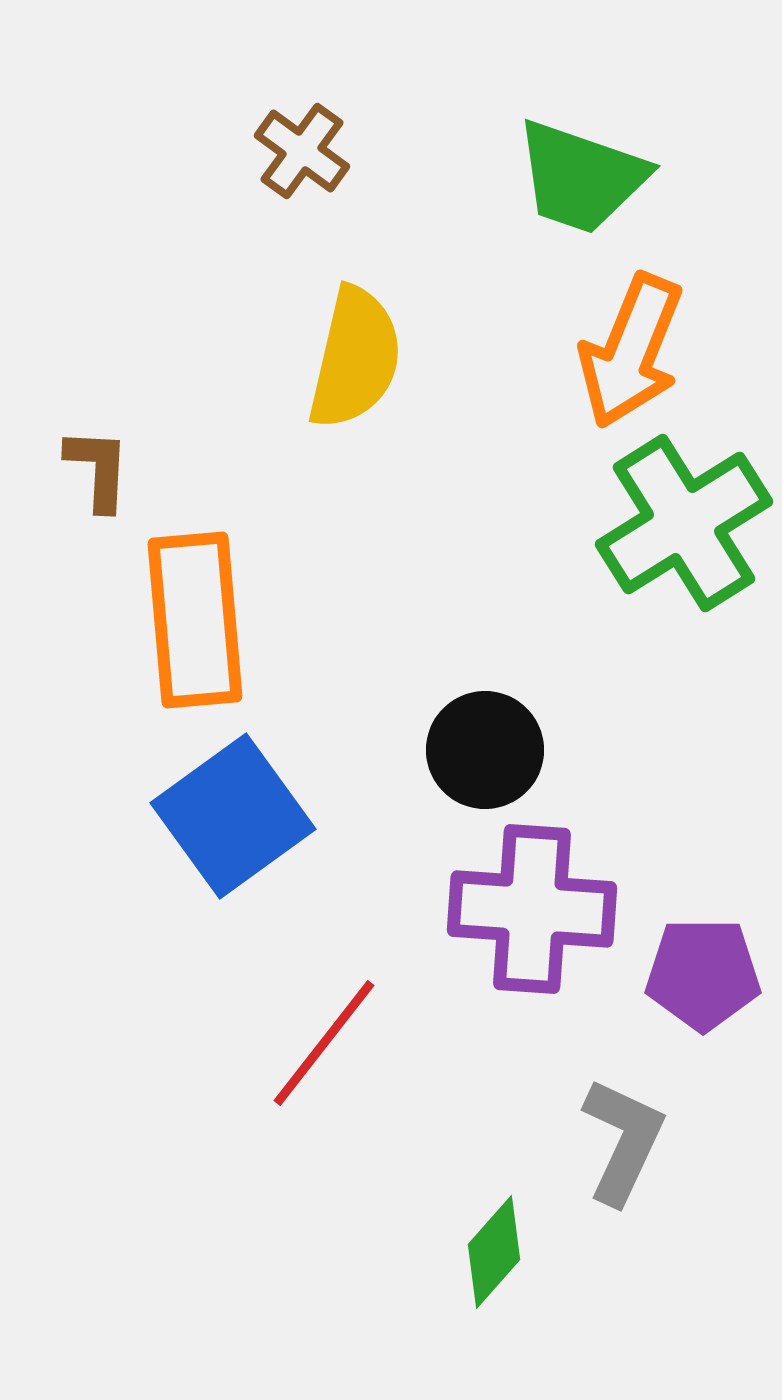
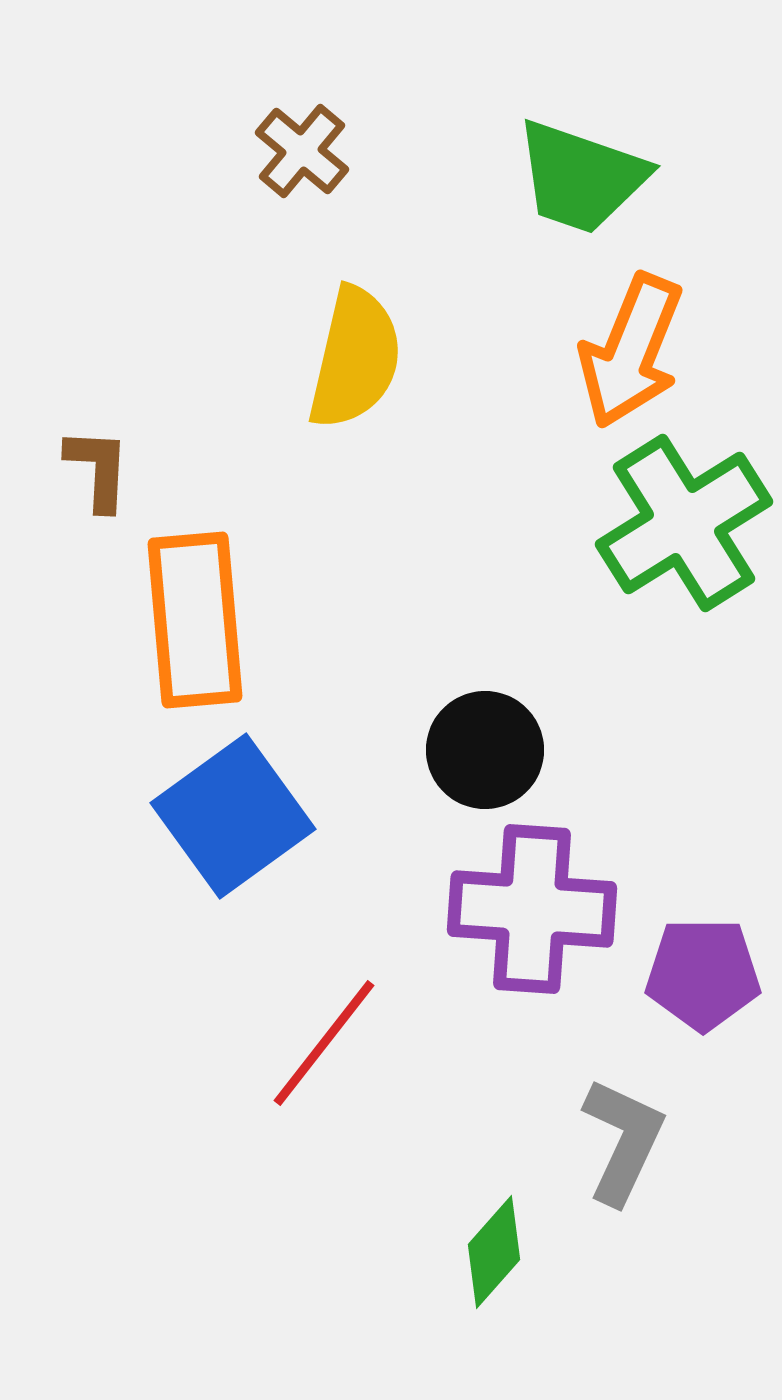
brown cross: rotated 4 degrees clockwise
